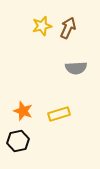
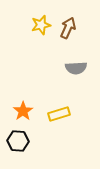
yellow star: moved 1 px left, 1 px up
orange star: rotated 18 degrees clockwise
black hexagon: rotated 15 degrees clockwise
